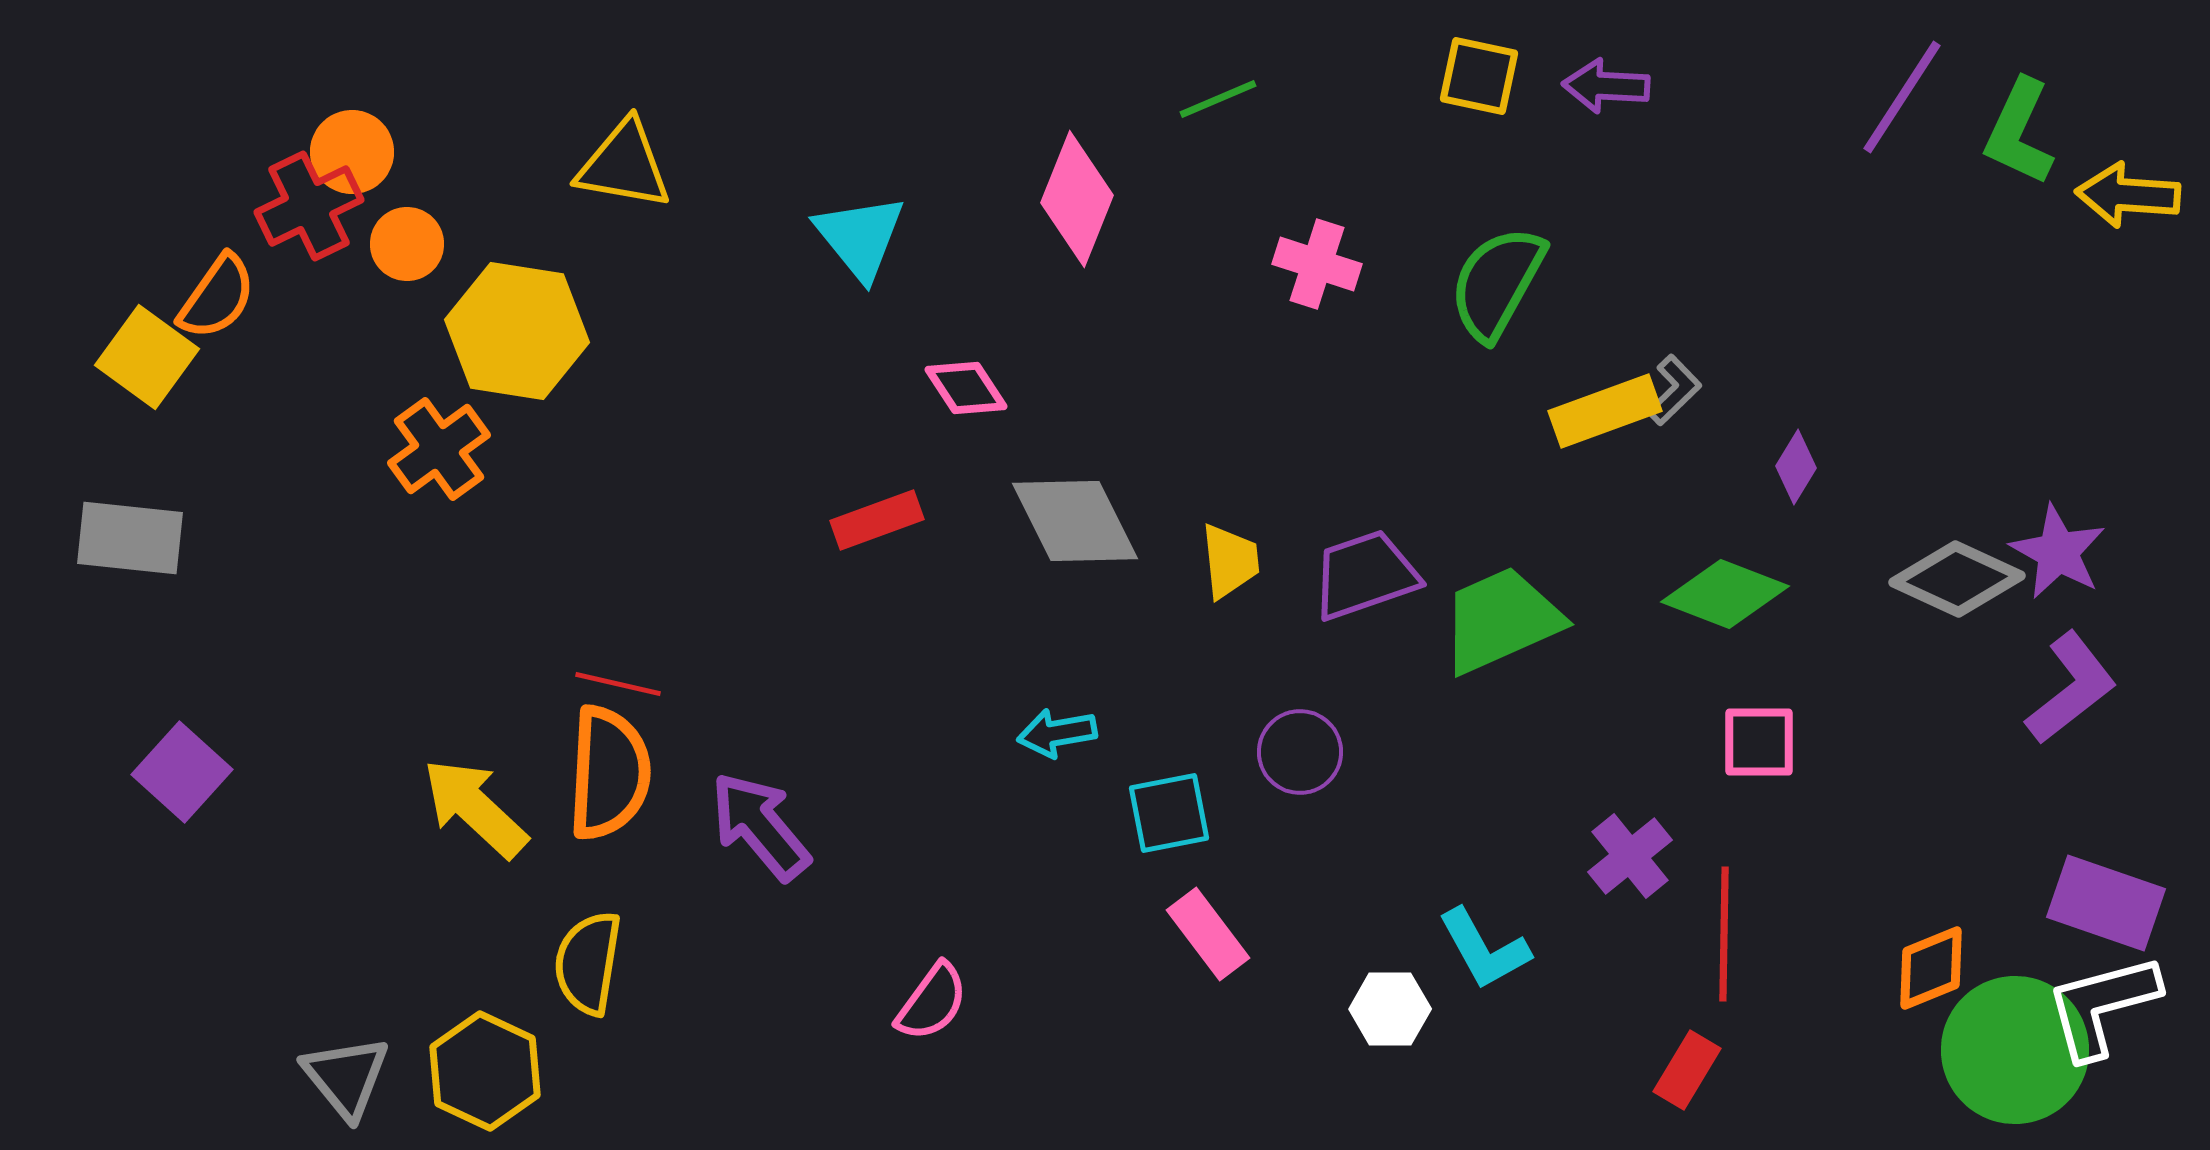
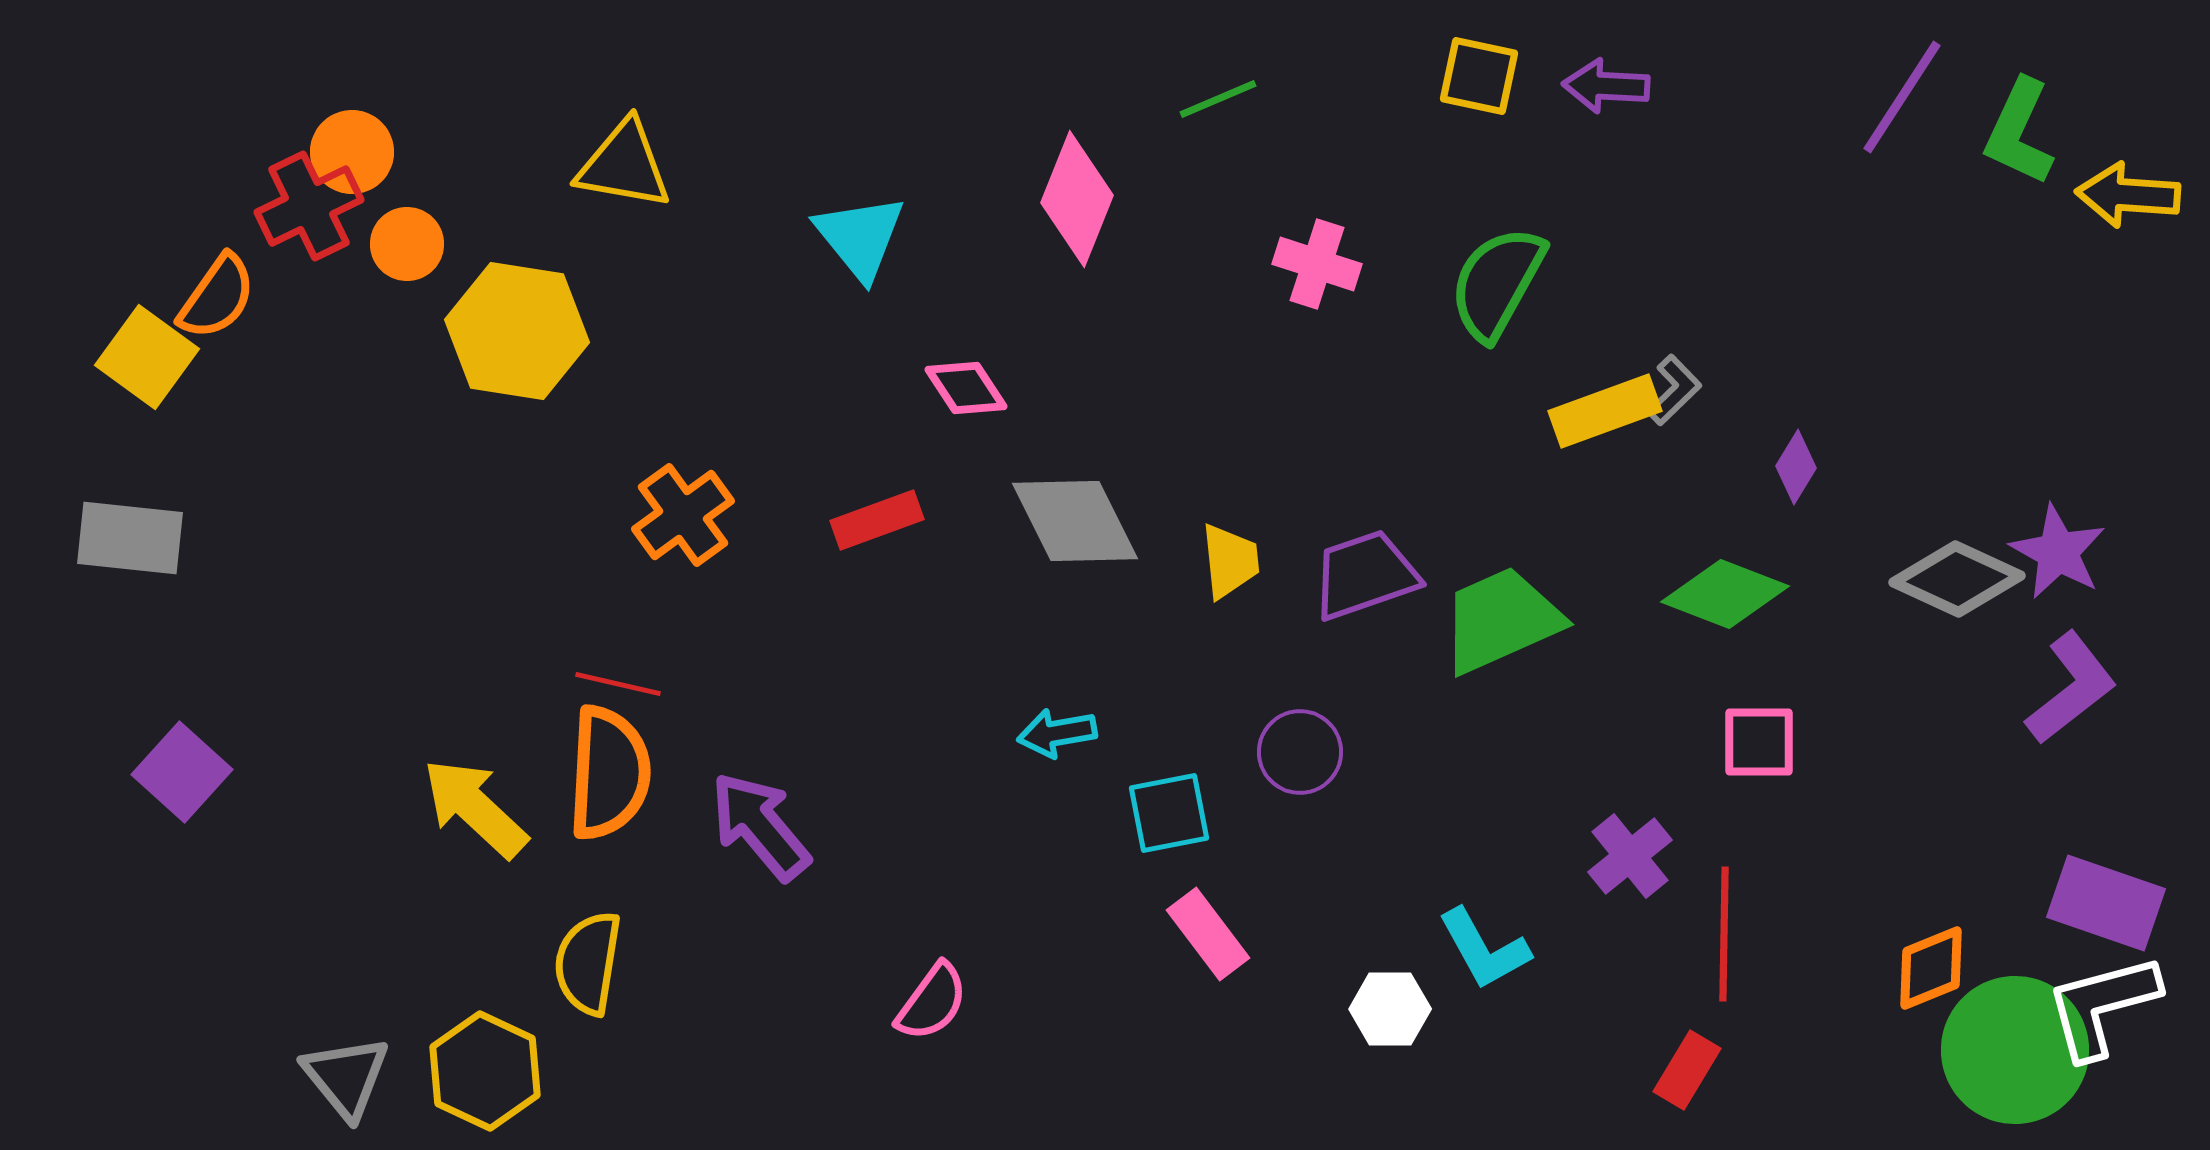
orange cross at (439, 449): moved 244 px right, 66 px down
